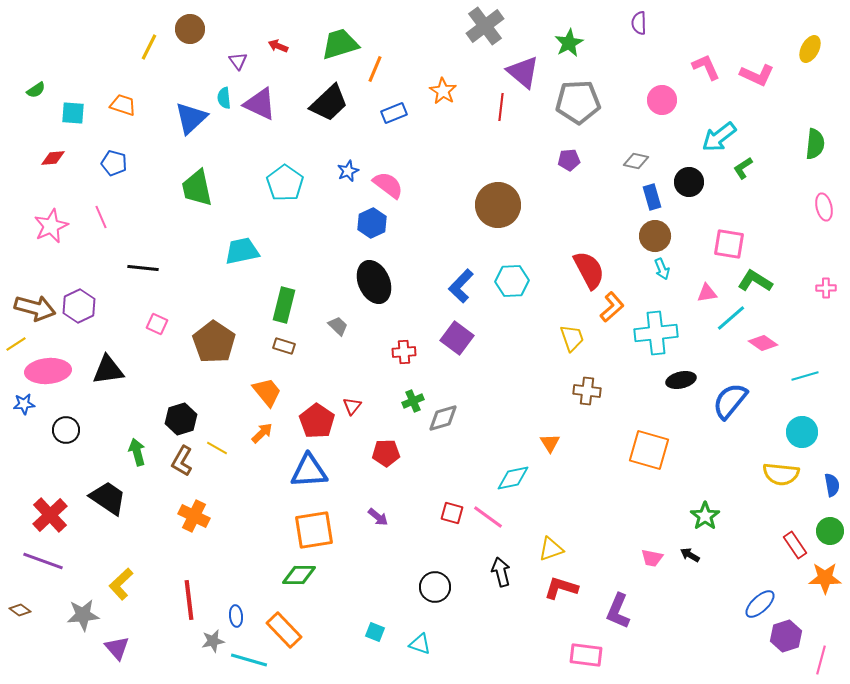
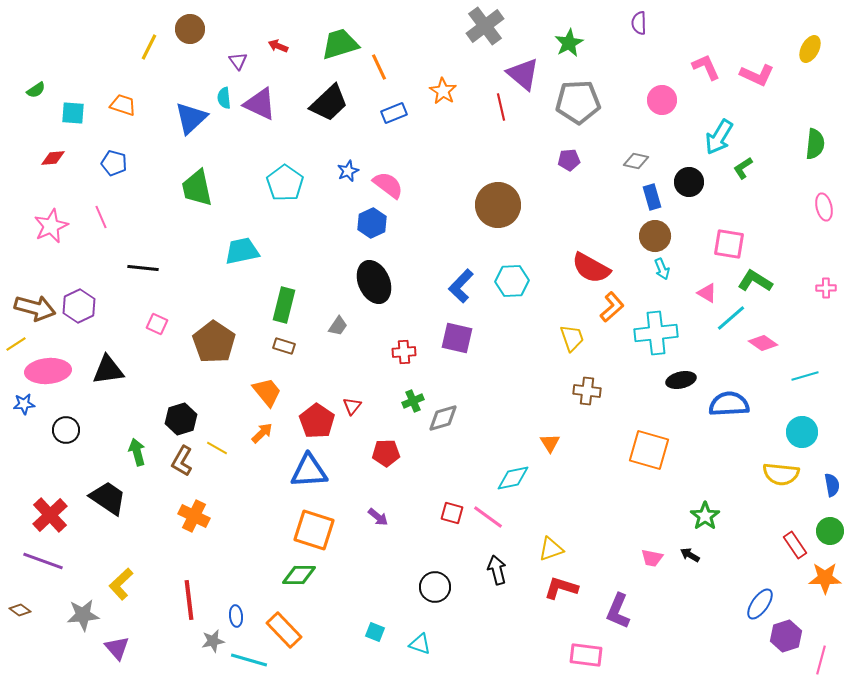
orange line at (375, 69): moved 4 px right, 2 px up; rotated 48 degrees counterclockwise
purple triangle at (523, 72): moved 2 px down
red line at (501, 107): rotated 20 degrees counterclockwise
cyan arrow at (719, 137): rotated 21 degrees counterclockwise
red semicircle at (589, 270): moved 2 px right, 2 px up; rotated 147 degrees clockwise
pink triangle at (707, 293): rotated 40 degrees clockwise
gray trapezoid at (338, 326): rotated 80 degrees clockwise
purple square at (457, 338): rotated 24 degrees counterclockwise
blue semicircle at (730, 401): moved 1 px left, 3 px down; rotated 48 degrees clockwise
orange square at (314, 530): rotated 27 degrees clockwise
black arrow at (501, 572): moved 4 px left, 2 px up
blue ellipse at (760, 604): rotated 12 degrees counterclockwise
